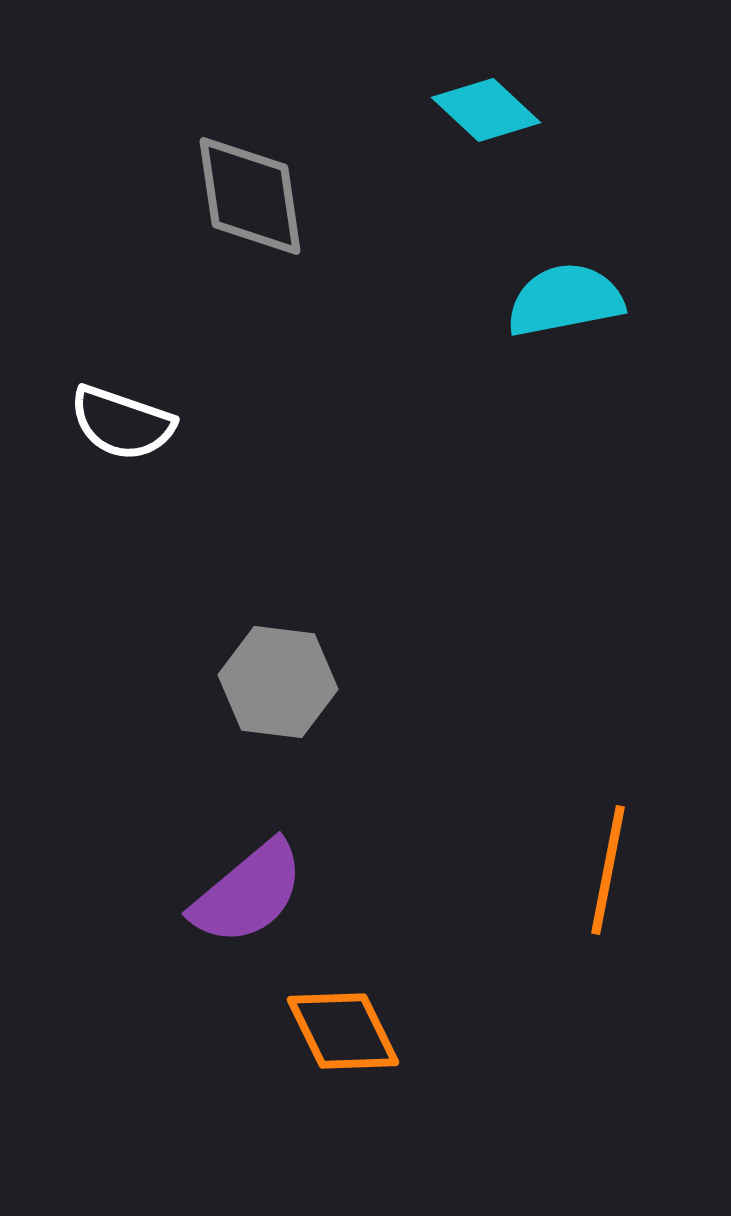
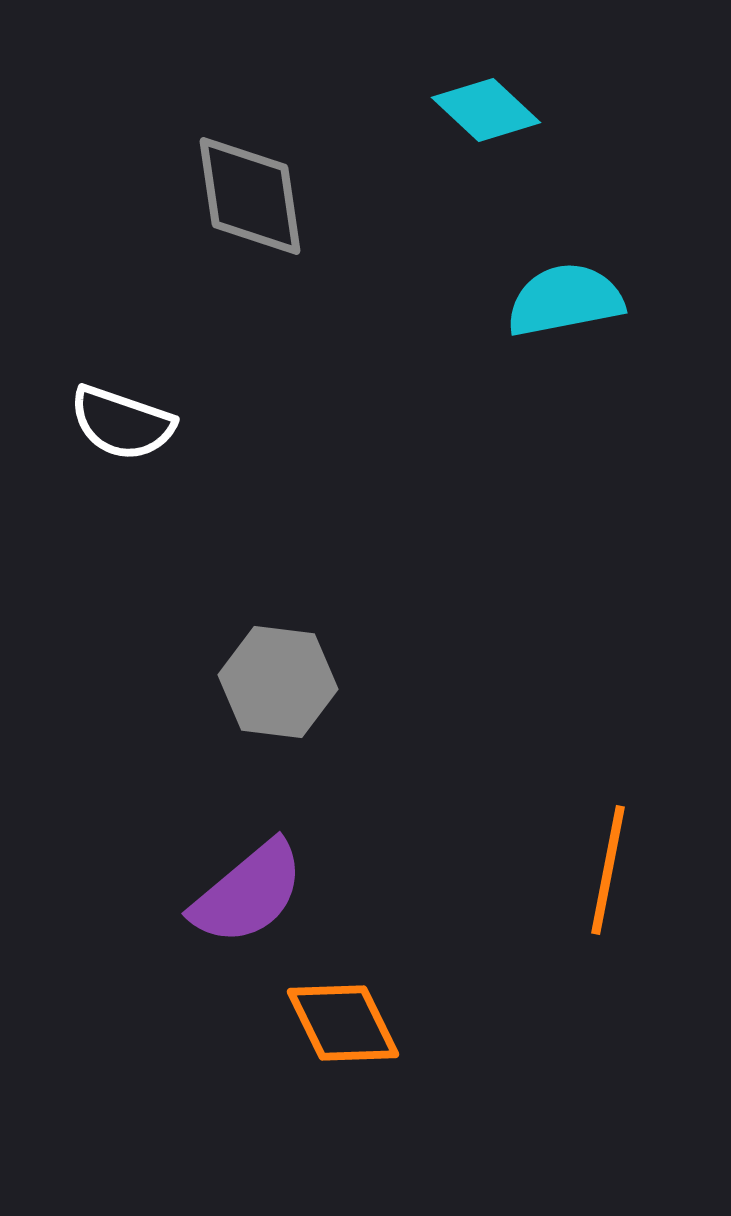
orange diamond: moved 8 px up
